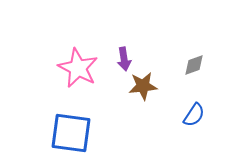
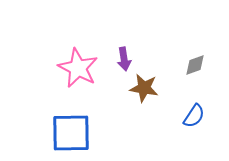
gray diamond: moved 1 px right
brown star: moved 1 px right, 2 px down; rotated 16 degrees clockwise
blue semicircle: moved 1 px down
blue square: rotated 9 degrees counterclockwise
